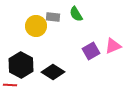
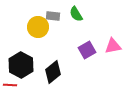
gray rectangle: moved 1 px up
yellow circle: moved 2 px right, 1 px down
pink triangle: rotated 12 degrees clockwise
purple square: moved 4 px left, 1 px up
black diamond: rotated 70 degrees counterclockwise
